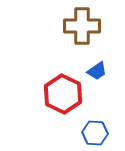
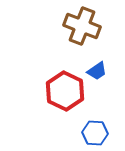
brown cross: rotated 21 degrees clockwise
red hexagon: moved 2 px right, 3 px up
